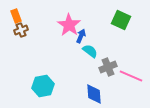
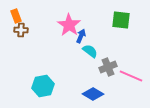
green square: rotated 18 degrees counterclockwise
brown cross: rotated 24 degrees clockwise
blue diamond: moved 1 px left; rotated 55 degrees counterclockwise
